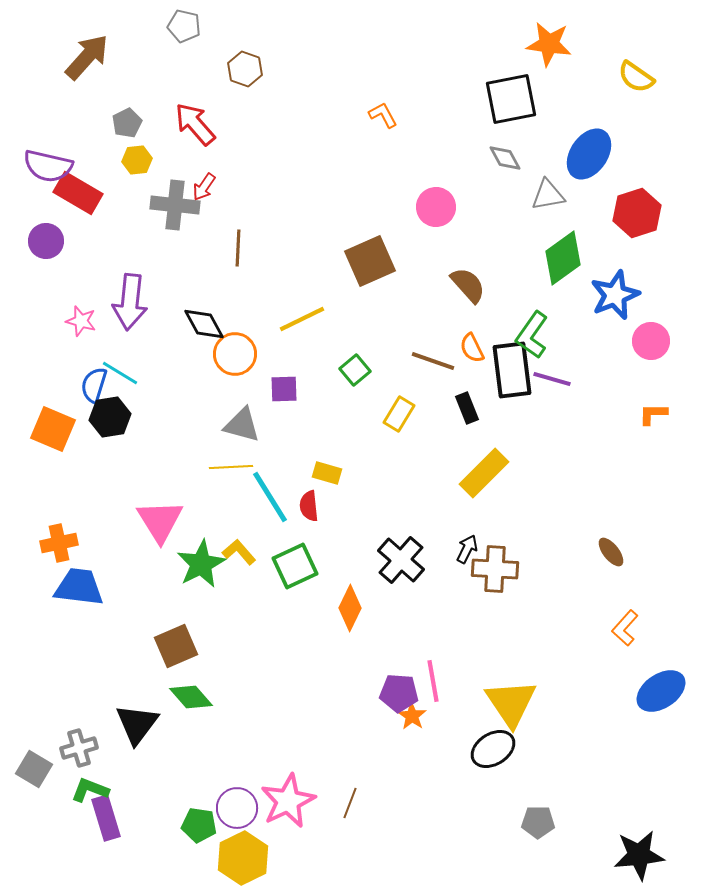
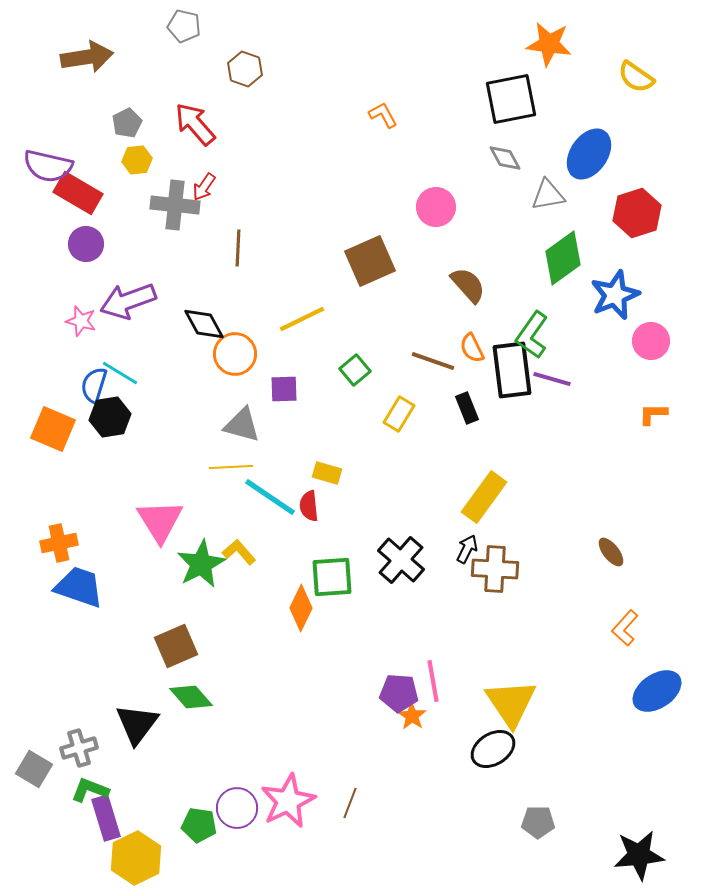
brown arrow at (87, 57): rotated 39 degrees clockwise
purple circle at (46, 241): moved 40 px right, 3 px down
purple arrow at (130, 302): moved 2 px left, 1 px up; rotated 64 degrees clockwise
yellow rectangle at (484, 473): moved 24 px down; rotated 9 degrees counterclockwise
cyan line at (270, 497): rotated 24 degrees counterclockwise
green square at (295, 566): moved 37 px right, 11 px down; rotated 21 degrees clockwise
blue trapezoid at (79, 587): rotated 12 degrees clockwise
orange diamond at (350, 608): moved 49 px left
blue ellipse at (661, 691): moved 4 px left
yellow hexagon at (243, 858): moved 107 px left
